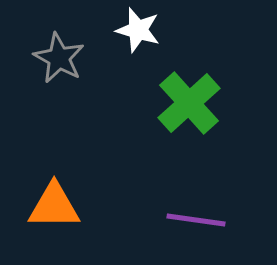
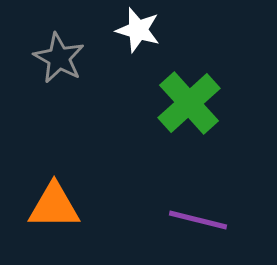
purple line: moved 2 px right; rotated 6 degrees clockwise
